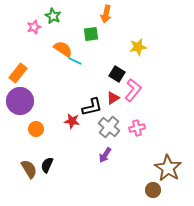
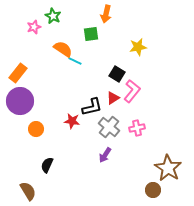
pink L-shape: moved 1 px left, 1 px down
brown semicircle: moved 1 px left, 22 px down
